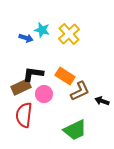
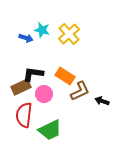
green trapezoid: moved 25 px left
